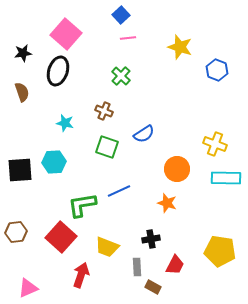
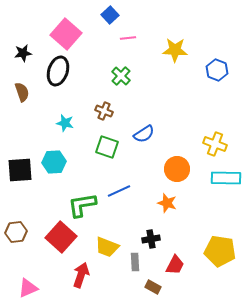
blue square: moved 11 px left
yellow star: moved 5 px left, 3 px down; rotated 15 degrees counterclockwise
gray rectangle: moved 2 px left, 5 px up
